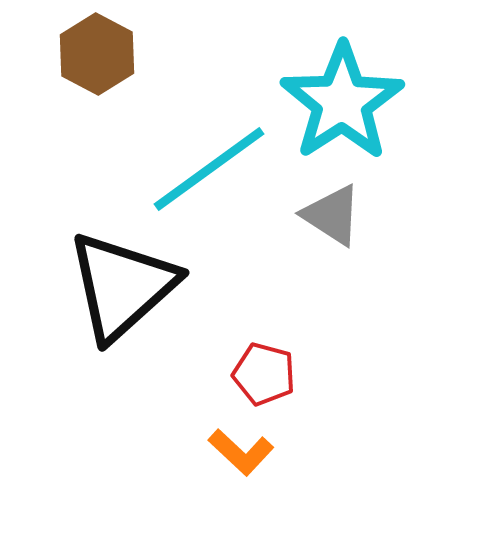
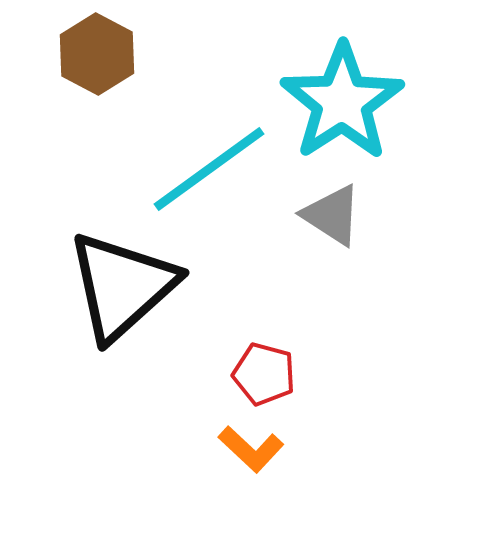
orange L-shape: moved 10 px right, 3 px up
